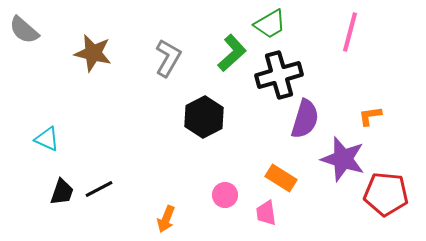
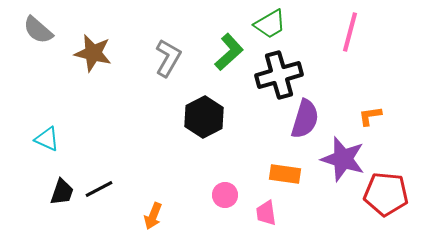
gray semicircle: moved 14 px right
green L-shape: moved 3 px left, 1 px up
orange rectangle: moved 4 px right, 4 px up; rotated 24 degrees counterclockwise
orange arrow: moved 13 px left, 3 px up
